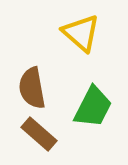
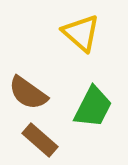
brown semicircle: moved 4 px left, 5 px down; rotated 45 degrees counterclockwise
brown rectangle: moved 1 px right, 6 px down
